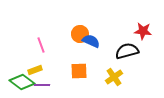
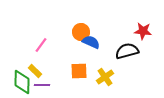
orange circle: moved 1 px right, 2 px up
blue semicircle: moved 1 px down
pink line: rotated 56 degrees clockwise
yellow rectangle: moved 1 px down; rotated 64 degrees clockwise
yellow cross: moved 9 px left
green diamond: rotated 55 degrees clockwise
